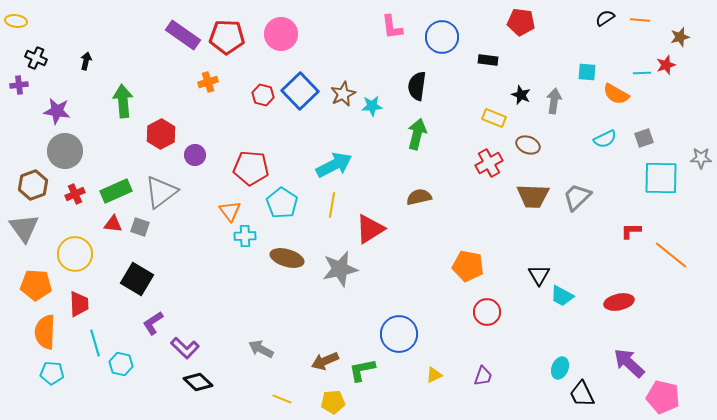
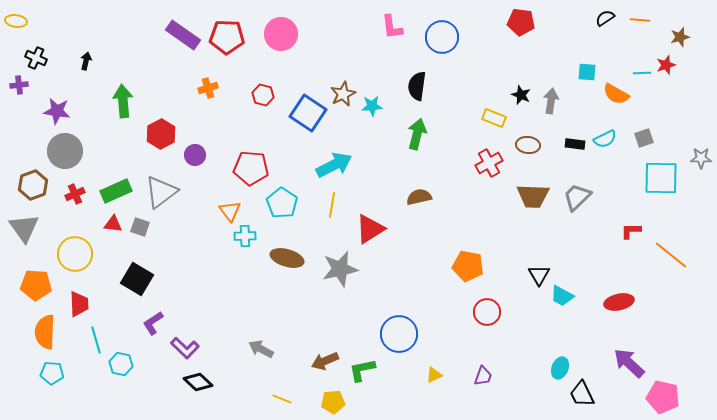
black rectangle at (488, 60): moved 87 px right, 84 px down
orange cross at (208, 82): moved 6 px down
blue square at (300, 91): moved 8 px right, 22 px down; rotated 12 degrees counterclockwise
gray arrow at (554, 101): moved 3 px left
brown ellipse at (528, 145): rotated 15 degrees counterclockwise
cyan line at (95, 343): moved 1 px right, 3 px up
